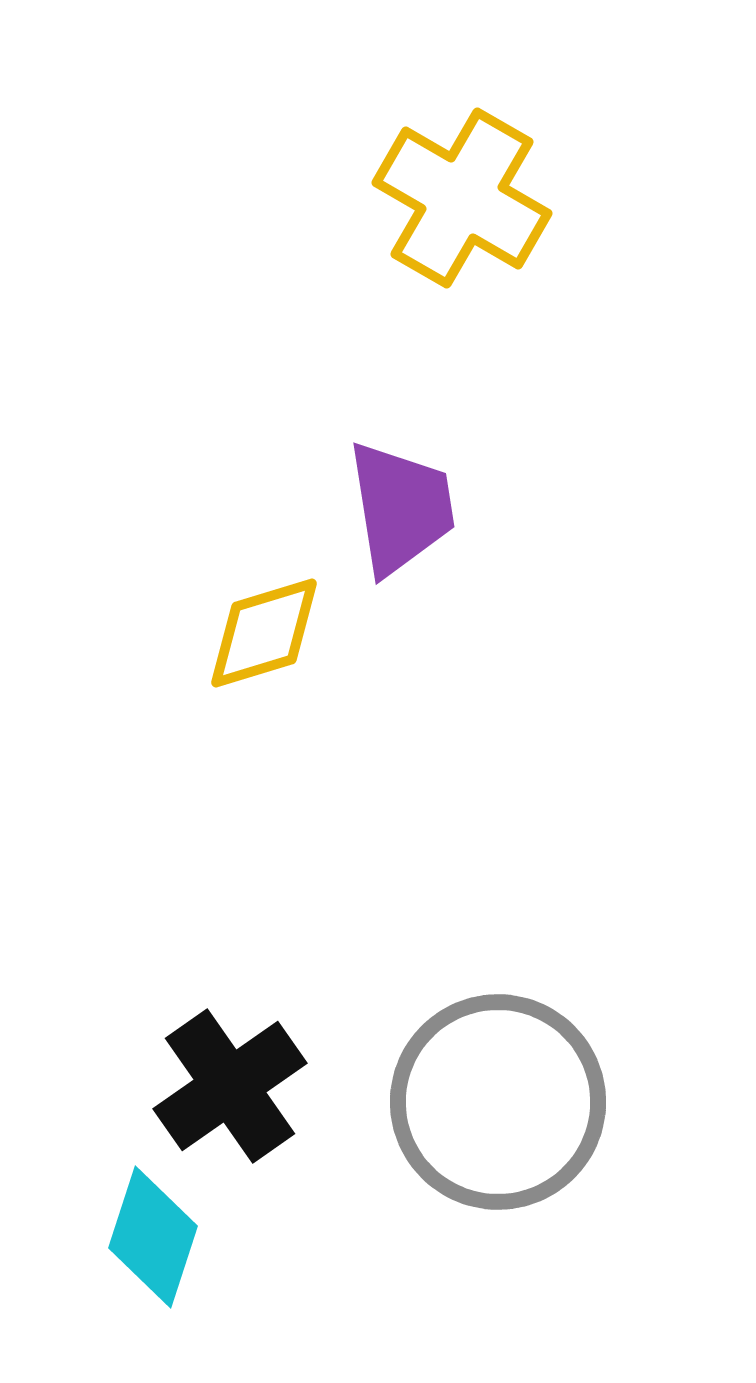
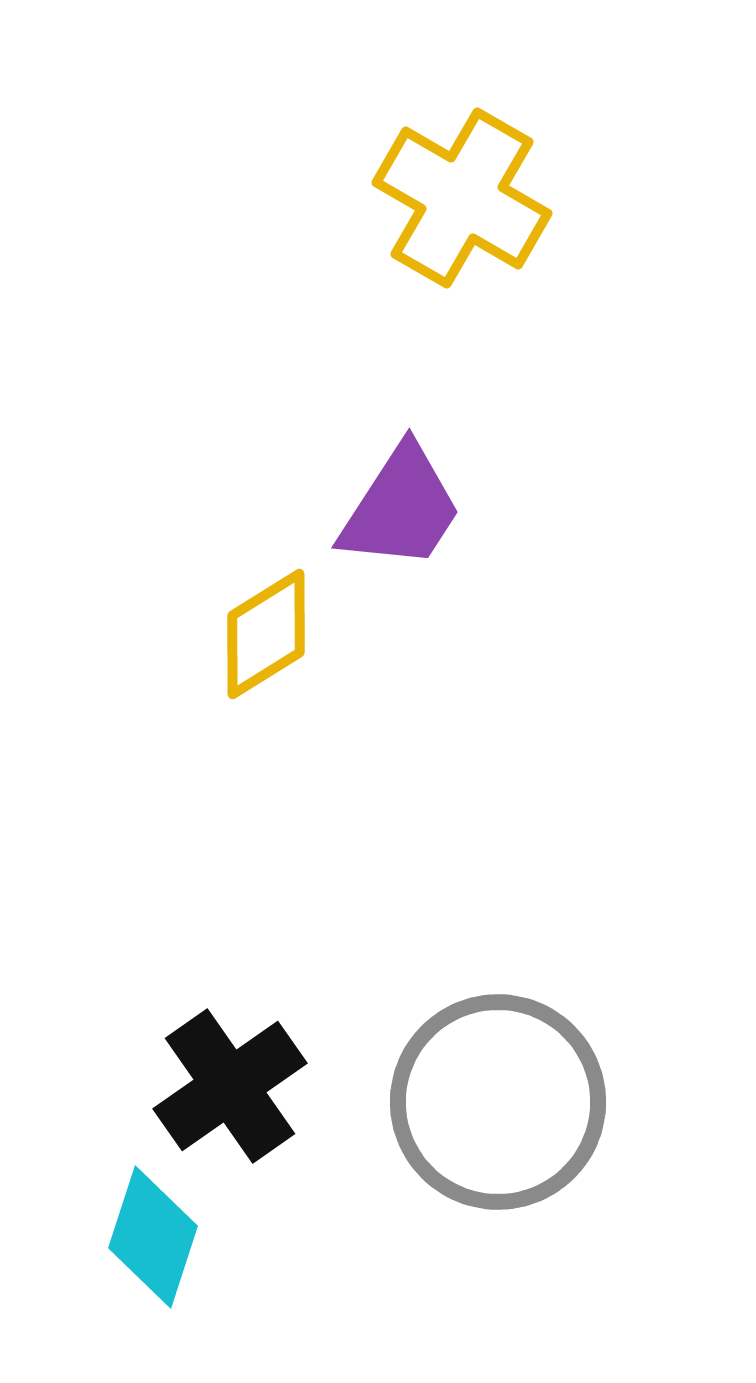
purple trapezoid: rotated 42 degrees clockwise
yellow diamond: moved 2 px right, 1 px down; rotated 15 degrees counterclockwise
